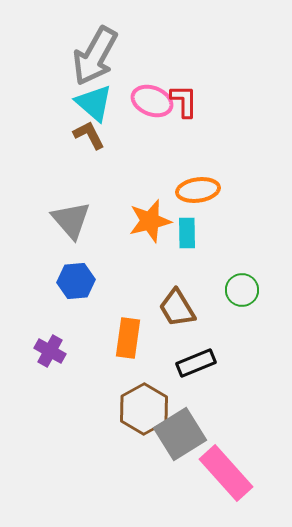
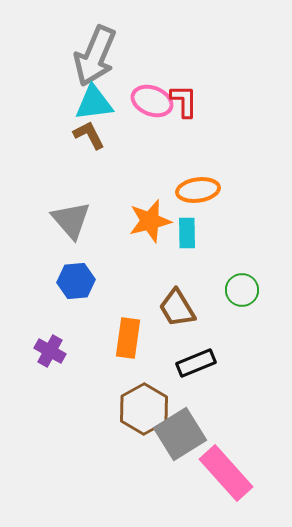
gray arrow: rotated 6 degrees counterclockwise
cyan triangle: rotated 48 degrees counterclockwise
